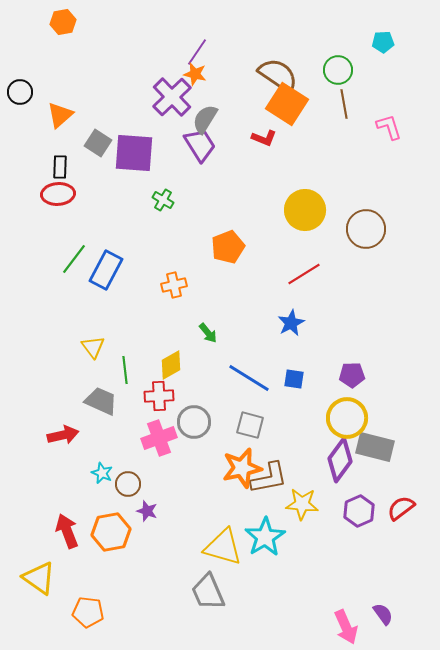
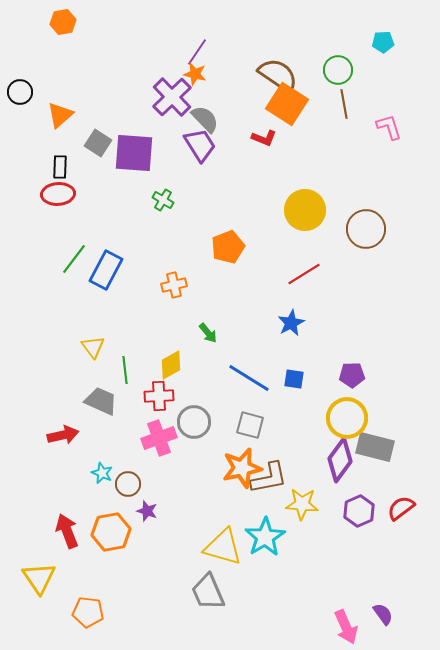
gray semicircle at (205, 119): rotated 104 degrees clockwise
yellow triangle at (39, 578): rotated 21 degrees clockwise
